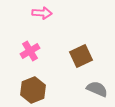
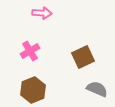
brown square: moved 2 px right, 1 px down
